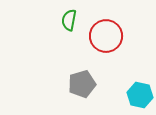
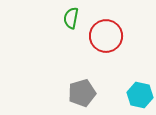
green semicircle: moved 2 px right, 2 px up
gray pentagon: moved 9 px down
